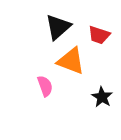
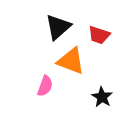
pink semicircle: rotated 40 degrees clockwise
